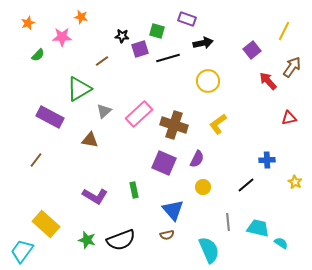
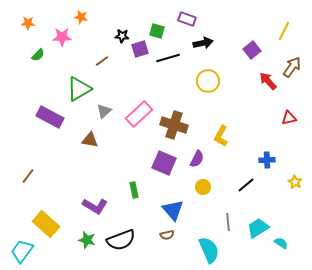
orange star at (28, 23): rotated 24 degrees clockwise
yellow L-shape at (218, 124): moved 3 px right, 12 px down; rotated 25 degrees counterclockwise
brown line at (36, 160): moved 8 px left, 16 px down
purple L-shape at (95, 196): moved 10 px down
cyan trapezoid at (258, 228): rotated 45 degrees counterclockwise
